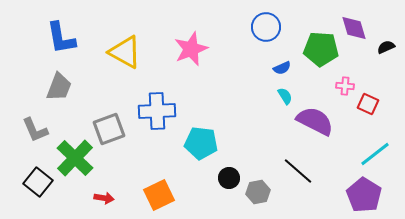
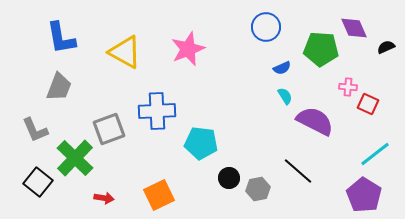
purple diamond: rotated 8 degrees counterclockwise
pink star: moved 3 px left
pink cross: moved 3 px right, 1 px down
gray hexagon: moved 3 px up
